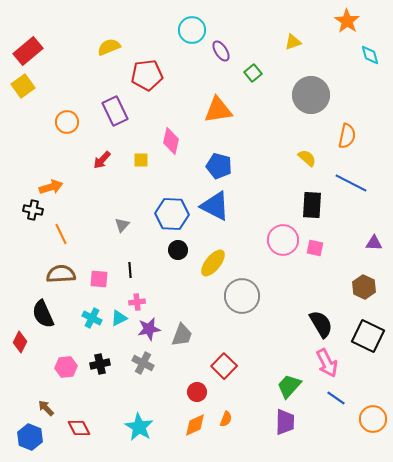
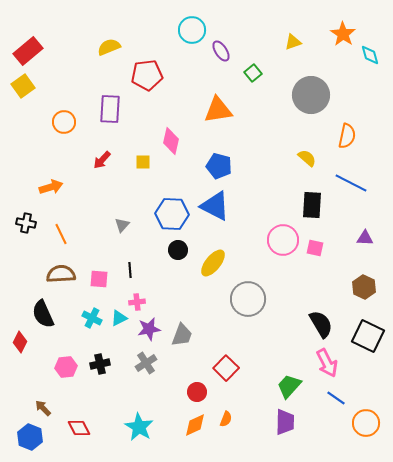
orange star at (347, 21): moved 4 px left, 13 px down
purple rectangle at (115, 111): moved 5 px left, 2 px up; rotated 28 degrees clockwise
orange circle at (67, 122): moved 3 px left
yellow square at (141, 160): moved 2 px right, 2 px down
black cross at (33, 210): moved 7 px left, 13 px down
purple triangle at (374, 243): moved 9 px left, 5 px up
gray circle at (242, 296): moved 6 px right, 3 px down
gray cross at (143, 363): moved 3 px right; rotated 30 degrees clockwise
red square at (224, 366): moved 2 px right, 2 px down
brown arrow at (46, 408): moved 3 px left
orange circle at (373, 419): moved 7 px left, 4 px down
